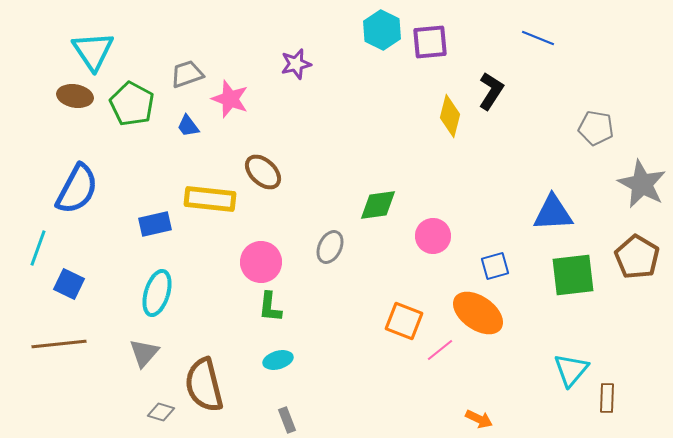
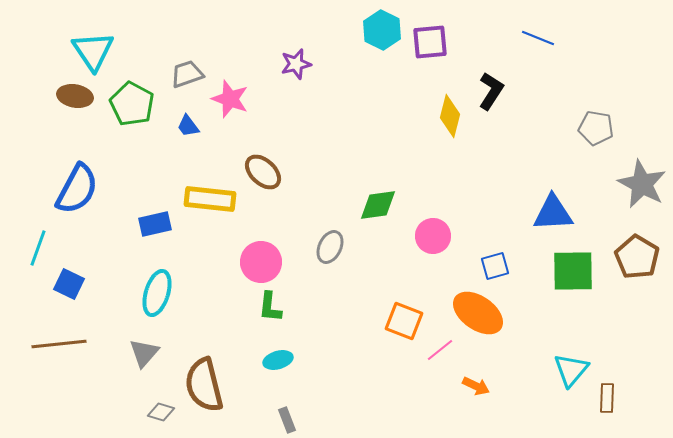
green square at (573, 275): moved 4 px up; rotated 6 degrees clockwise
orange arrow at (479, 419): moved 3 px left, 33 px up
